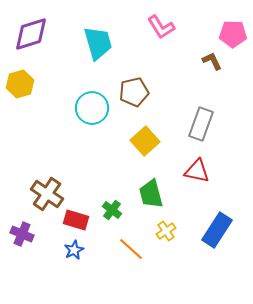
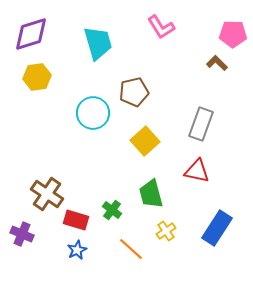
brown L-shape: moved 5 px right, 2 px down; rotated 20 degrees counterclockwise
yellow hexagon: moved 17 px right, 7 px up; rotated 8 degrees clockwise
cyan circle: moved 1 px right, 5 px down
blue rectangle: moved 2 px up
blue star: moved 3 px right
